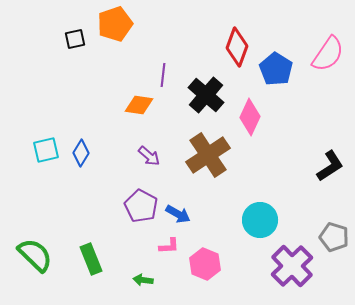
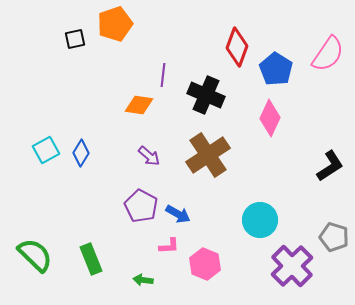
black cross: rotated 18 degrees counterclockwise
pink diamond: moved 20 px right, 1 px down
cyan square: rotated 16 degrees counterclockwise
